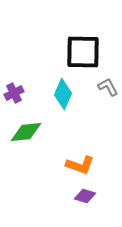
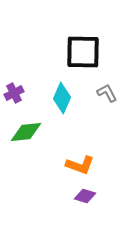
gray L-shape: moved 1 px left, 6 px down
cyan diamond: moved 1 px left, 4 px down
